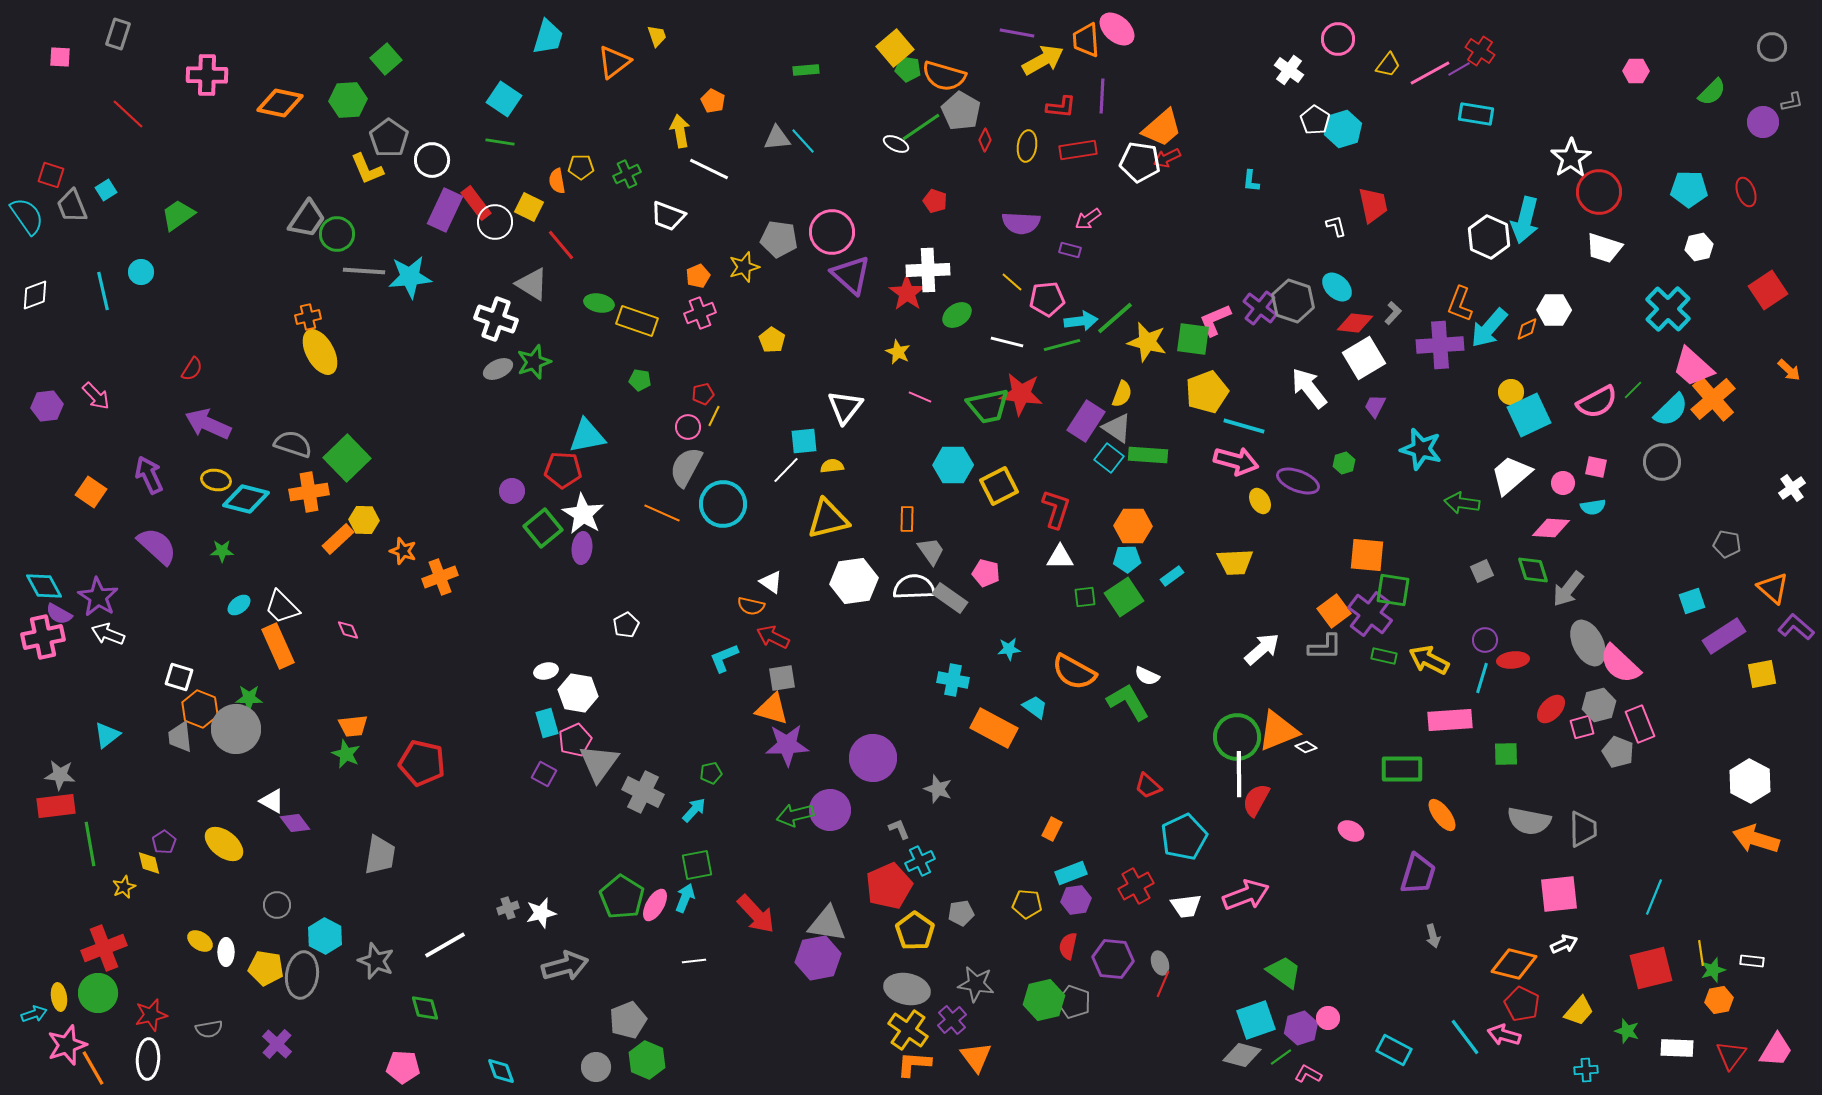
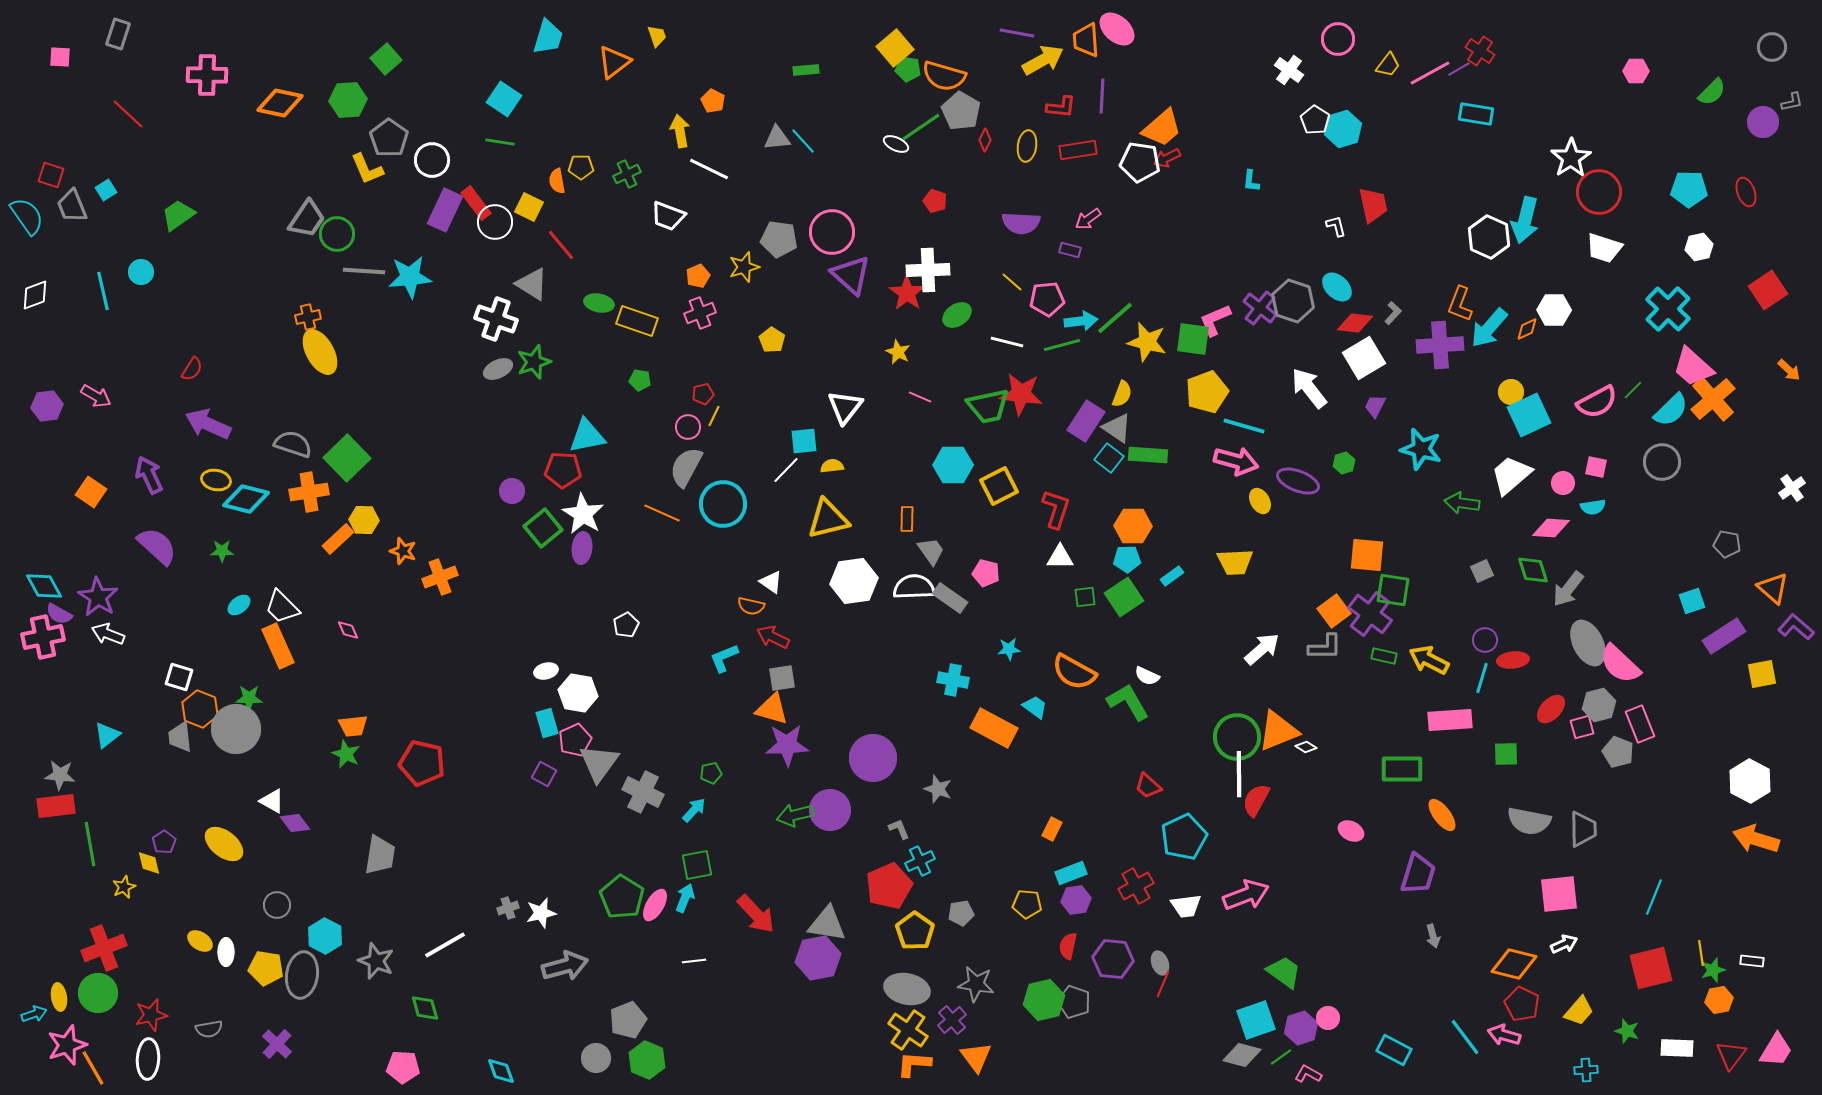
pink arrow at (96, 396): rotated 16 degrees counterclockwise
gray circle at (596, 1067): moved 9 px up
